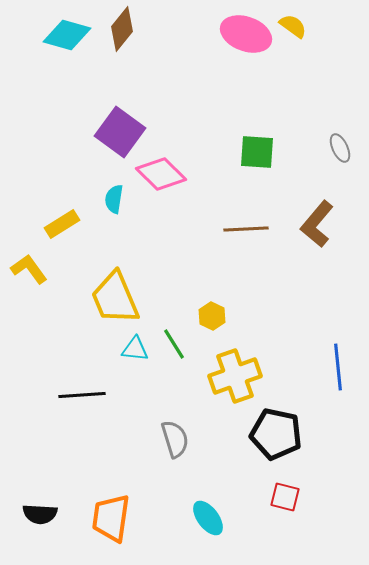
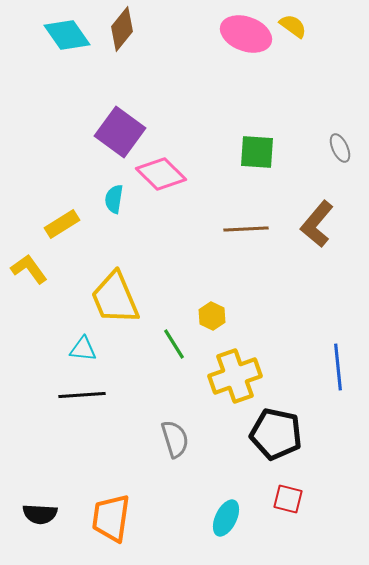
cyan diamond: rotated 39 degrees clockwise
cyan triangle: moved 52 px left
red square: moved 3 px right, 2 px down
cyan ellipse: moved 18 px right; rotated 63 degrees clockwise
